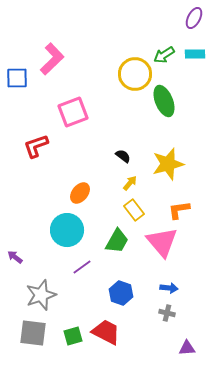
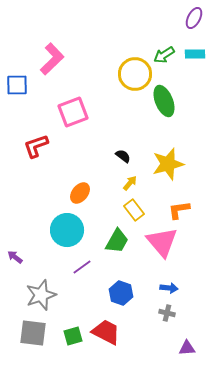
blue square: moved 7 px down
